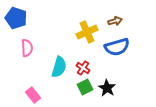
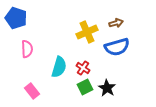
brown arrow: moved 1 px right, 2 px down
pink semicircle: moved 1 px down
pink rectangle: moved 1 px left, 4 px up
